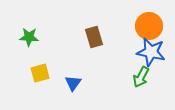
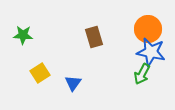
orange circle: moved 1 px left, 3 px down
green star: moved 6 px left, 2 px up
yellow square: rotated 18 degrees counterclockwise
green arrow: moved 1 px right, 3 px up
